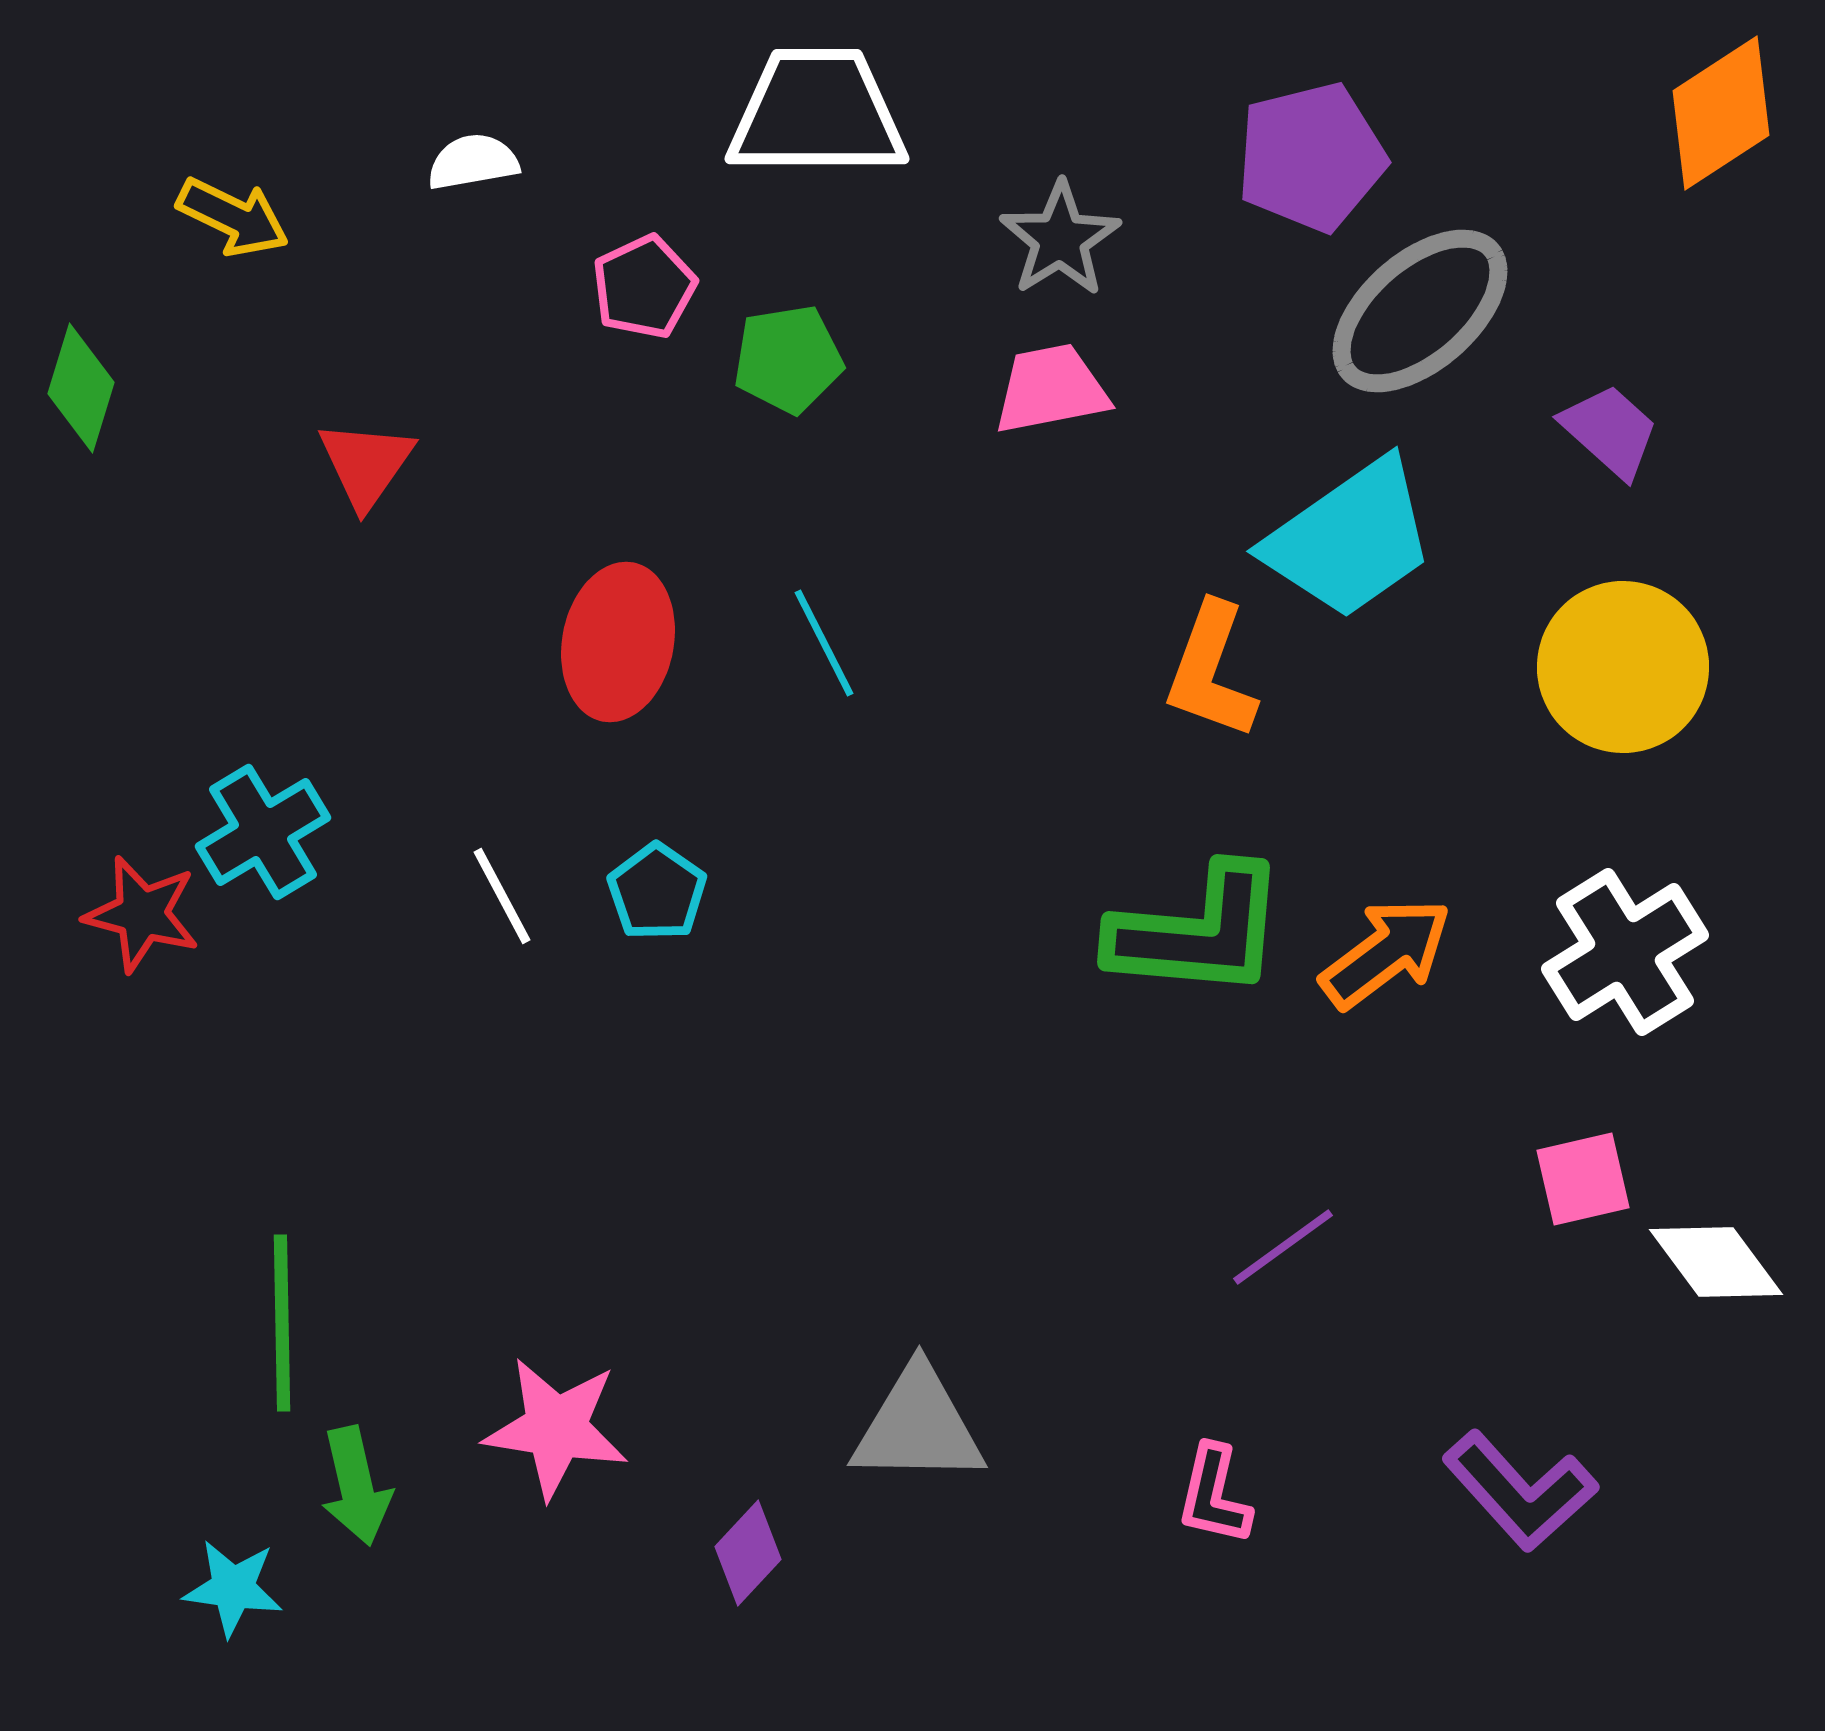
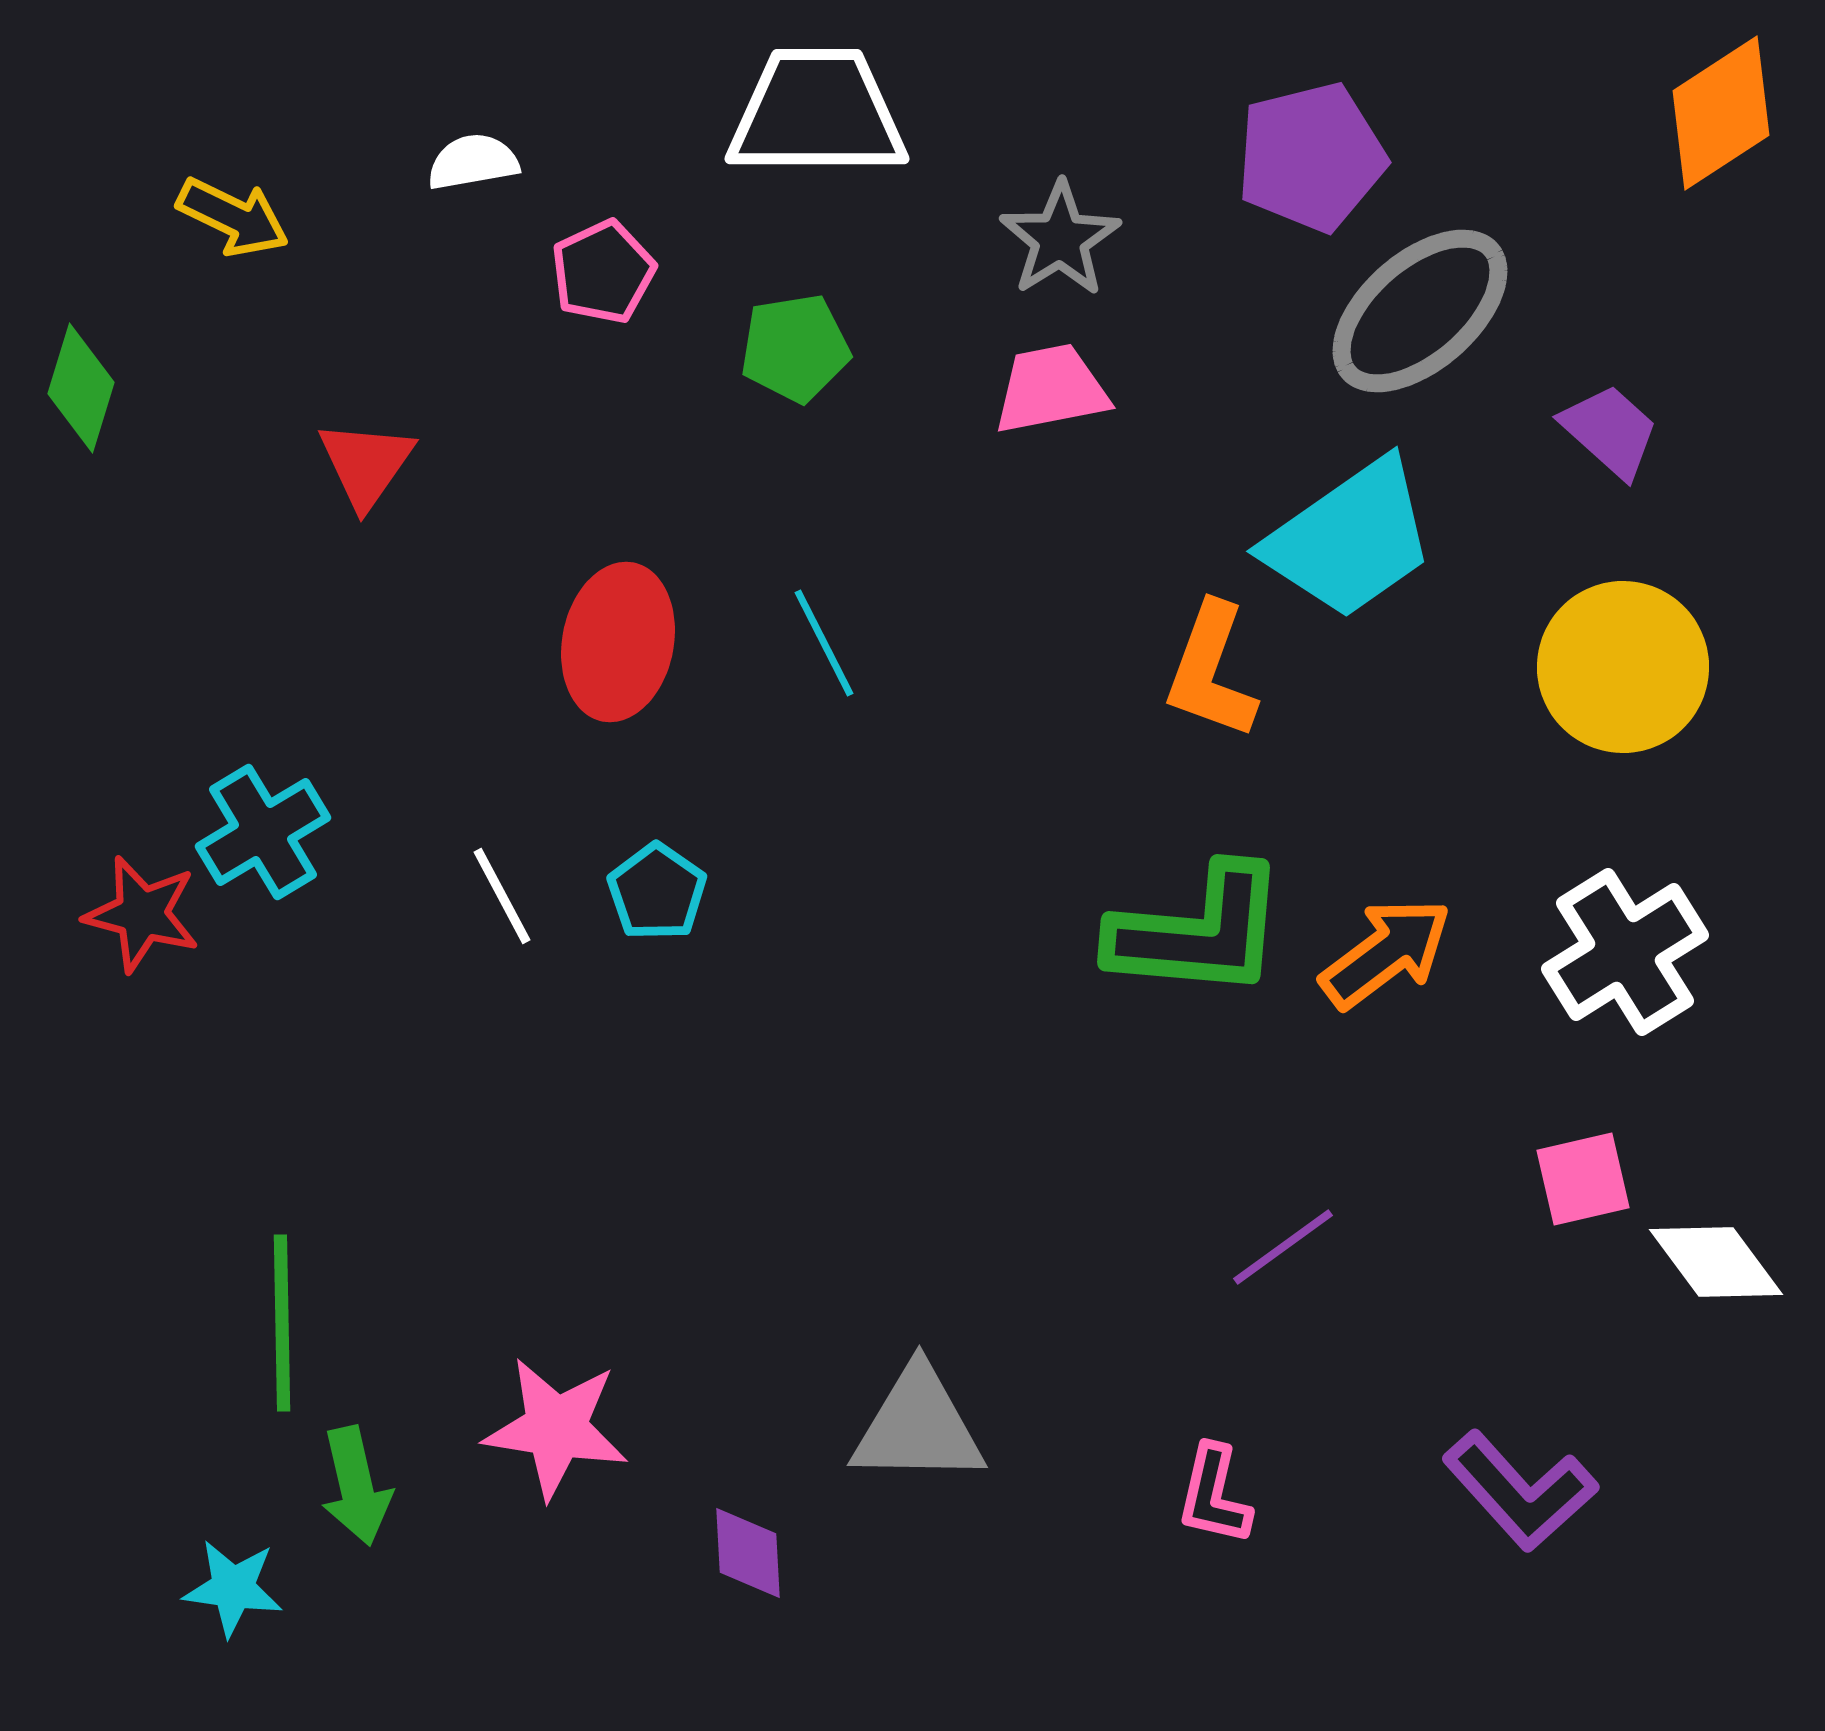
pink pentagon: moved 41 px left, 15 px up
green pentagon: moved 7 px right, 11 px up
purple diamond: rotated 46 degrees counterclockwise
